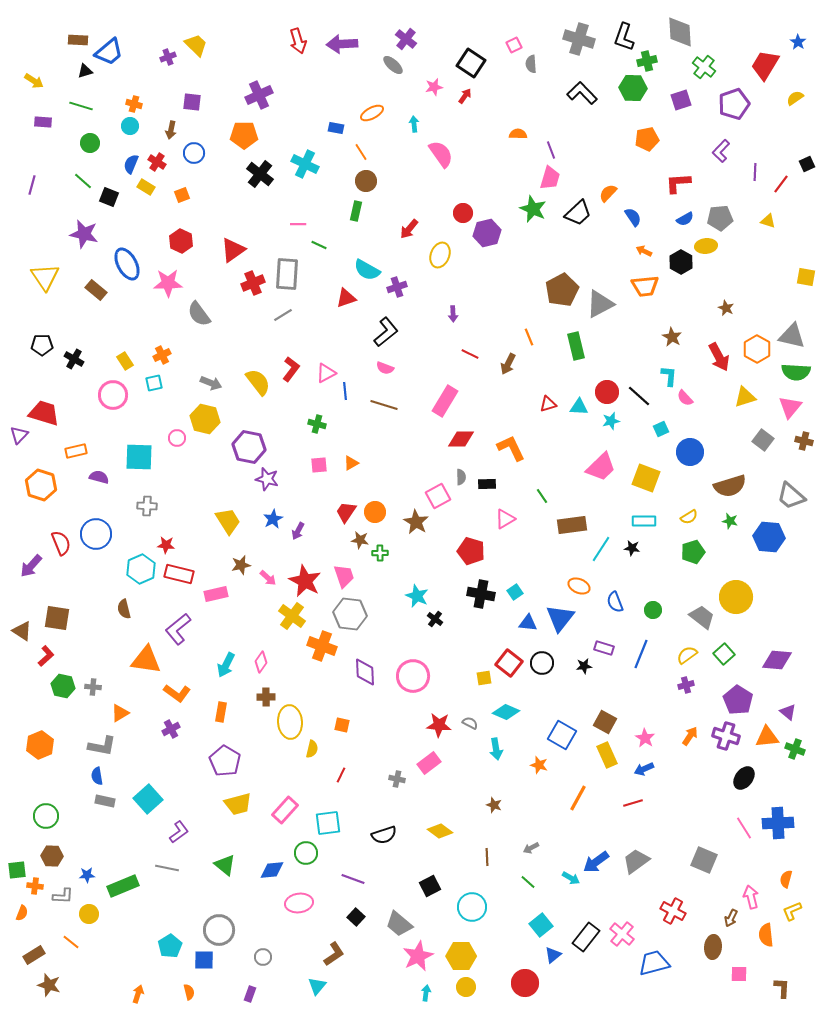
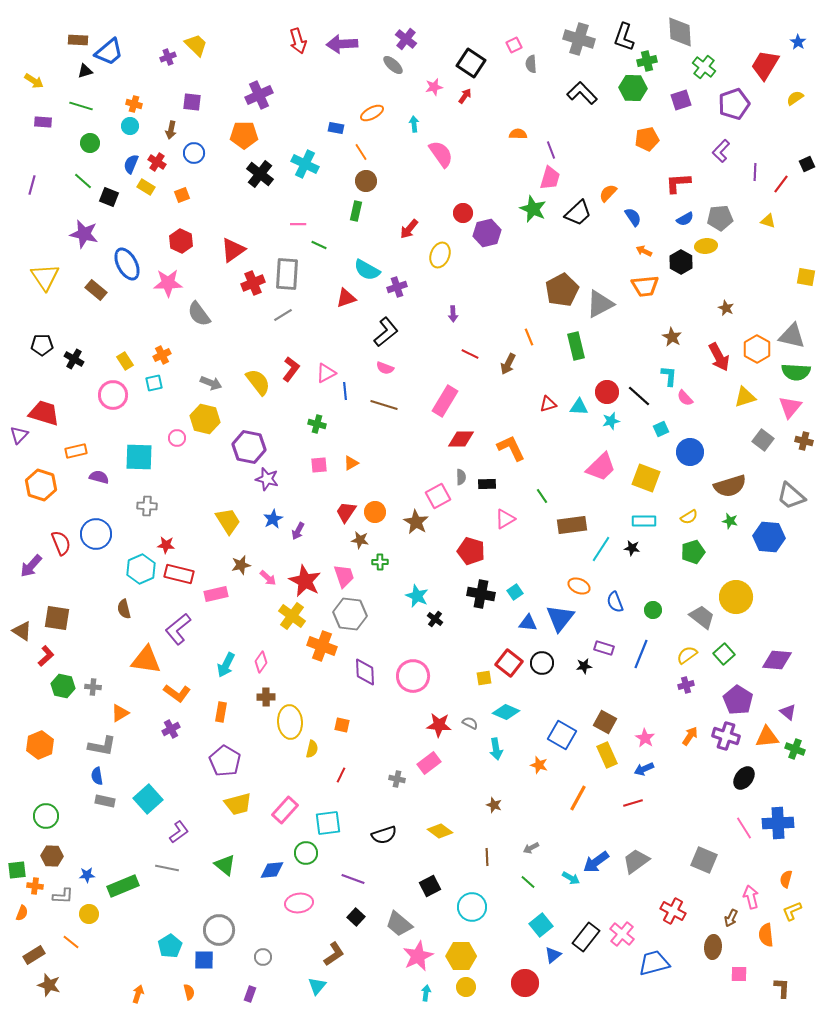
green cross at (380, 553): moved 9 px down
